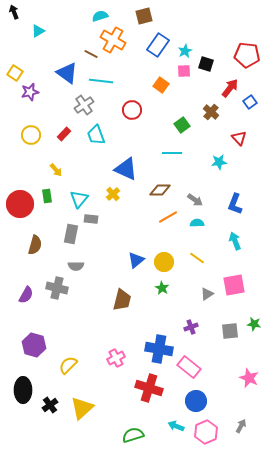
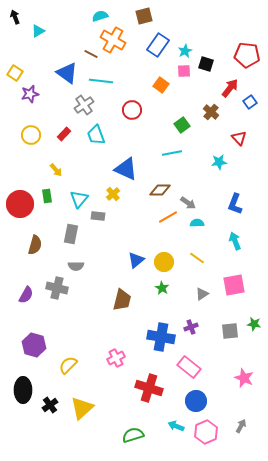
black arrow at (14, 12): moved 1 px right, 5 px down
purple star at (30, 92): moved 2 px down
cyan line at (172, 153): rotated 12 degrees counterclockwise
gray arrow at (195, 200): moved 7 px left, 3 px down
gray rectangle at (91, 219): moved 7 px right, 3 px up
gray triangle at (207, 294): moved 5 px left
blue cross at (159, 349): moved 2 px right, 12 px up
pink star at (249, 378): moved 5 px left
